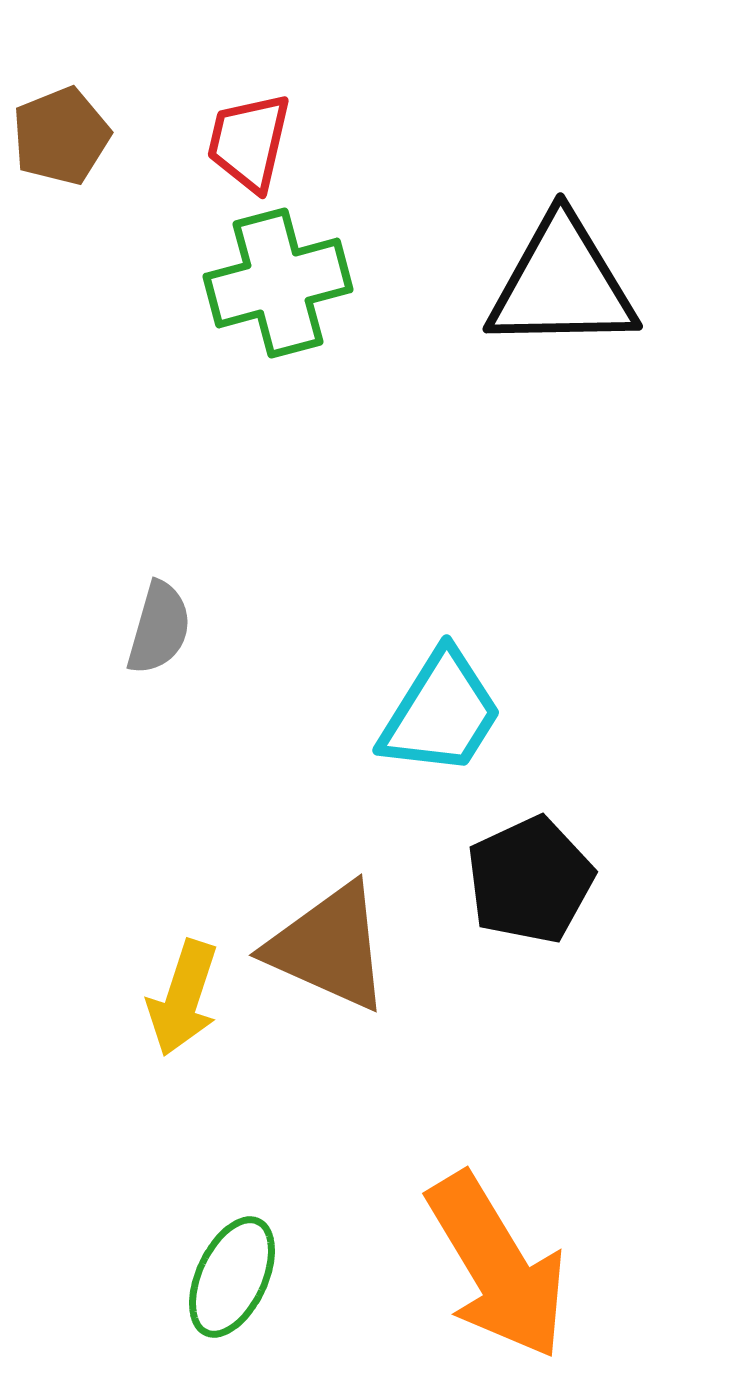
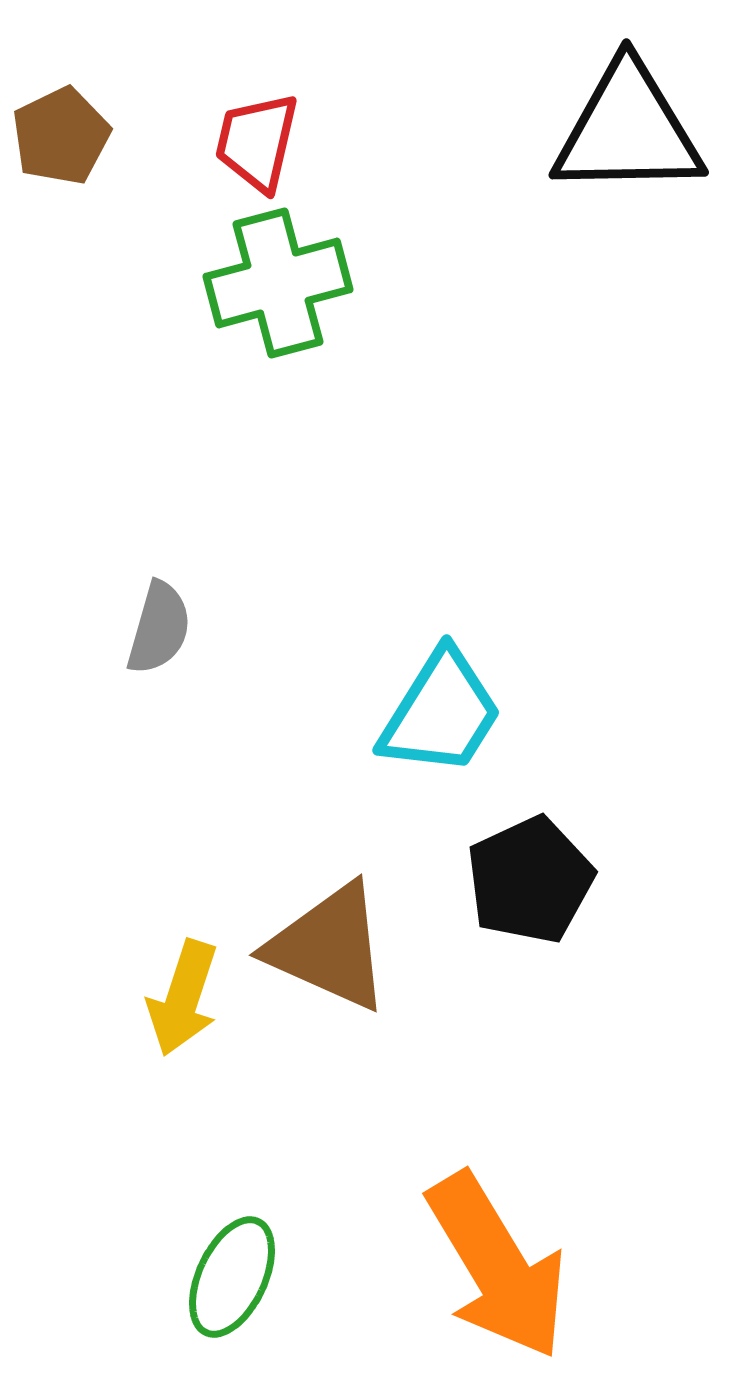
brown pentagon: rotated 4 degrees counterclockwise
red trapezoid: moved 8 px right
black triangle: moved 66 px right, 154 px up
